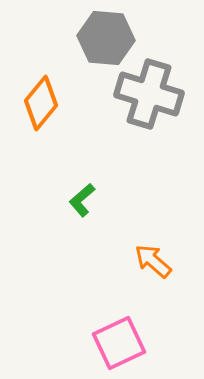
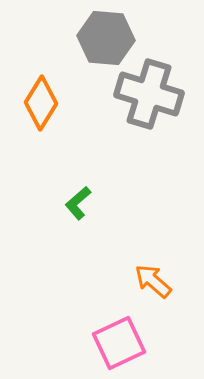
orange diamond: rotated 8 degrees counterclockwise
green L-shape: moved 4 px left, 3 px down
orange arrow: moved 20 px down
